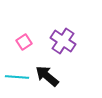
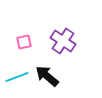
pink square: rotated 21 degrees clockwise
cyan line: rotated 25 degrees counterclockwise
